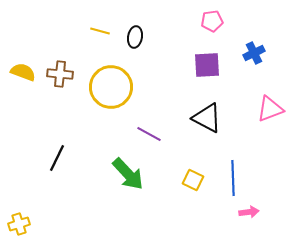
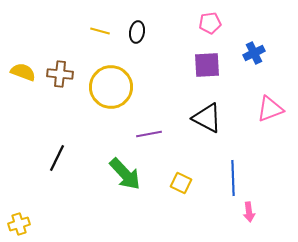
pink pentagon: moved 2 px left, 2 px down
black ellipse: moved 2 px right, 5 px up
purple line: rotated 40 degrees counterclockwise
green arrow: moved 3 px left
yellow square: moved 12 px left, 3 px down
pink arrow: rotated 90 degrees clockwise
